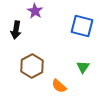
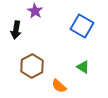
blue square: rotated 15 degrees clockwise
green triangle: rotated 32 degrees counterclockwise
